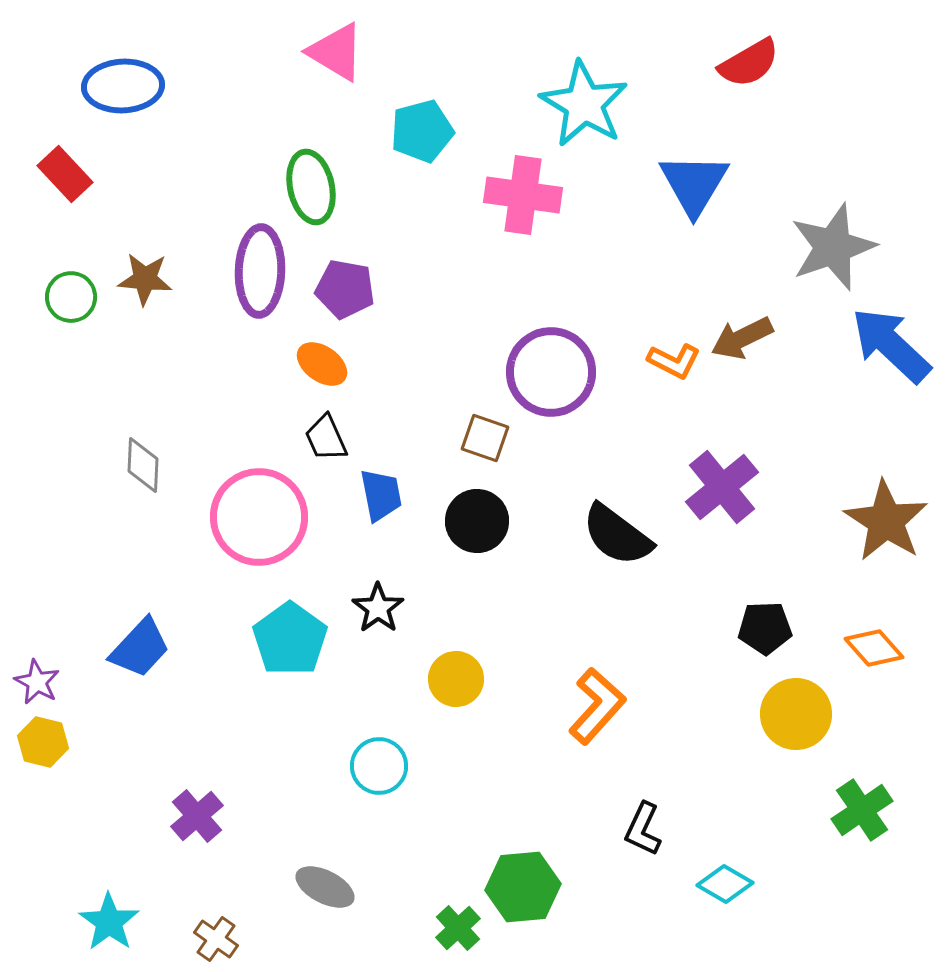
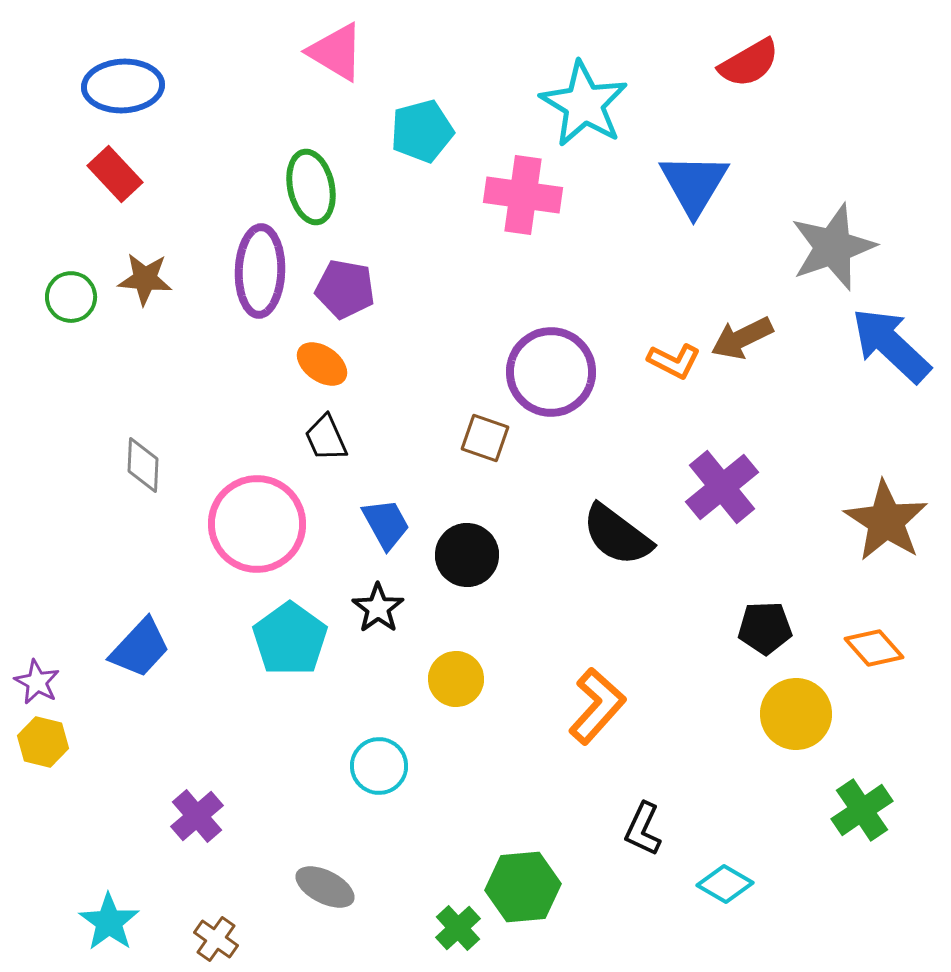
red rectangle at (65, 174): moved 50 px right
blue trapezoid at (381, 495): moved 5 px right, 29 px down; rotated 18 degrees counterclockwise
pink circle at (259, 517): moved 2 px left, 7 px down
black circle at (477, 521): moved 10 px left, 34 px down
